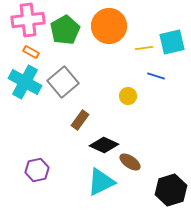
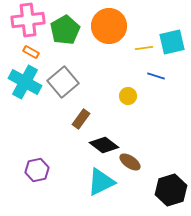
brown rectangle: moved 1 px right, 1 px up
black diamond: rotated 12 degrees clockwise
